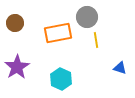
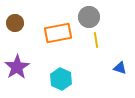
gray circle: moved 2 px right
